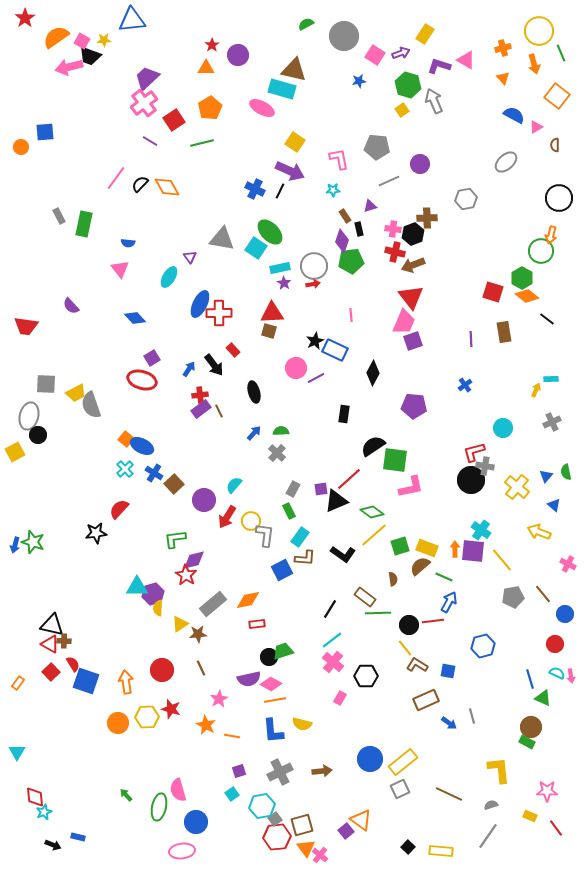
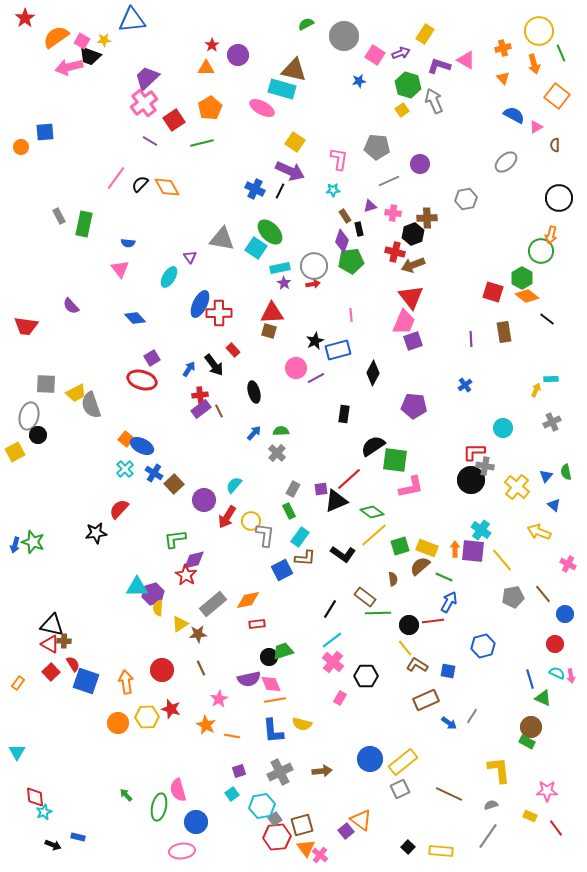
pink L-shape at (339, 159): rotated 20 degrees clockwise
pink cross at (393, 229): moved 16 px up
blue rectangle at (335, 350): moved 3 px right; rotated 40 degrees counterclockwise
red L-shape at (474, 452): rotated 15 degrees clockwise
pink diamond at (271, 684): rotated 40 degrees clockwise
gray line at (472, 716): rotated 49 degrees clockwise
